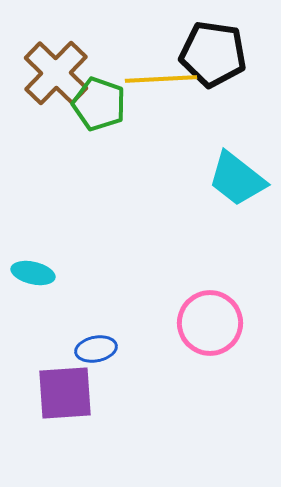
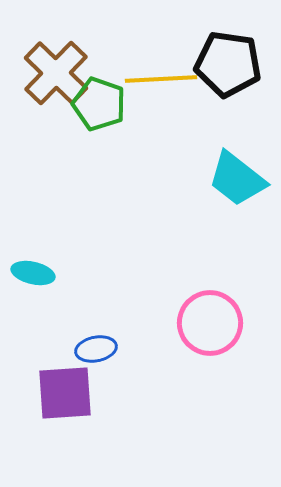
black pentagon: moved 15 px right, 10 px down
